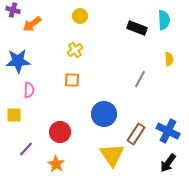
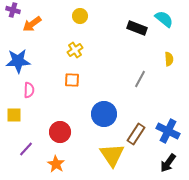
cyan semicircle: moved 1 px up; rotated 48 degrees counterclockwise
